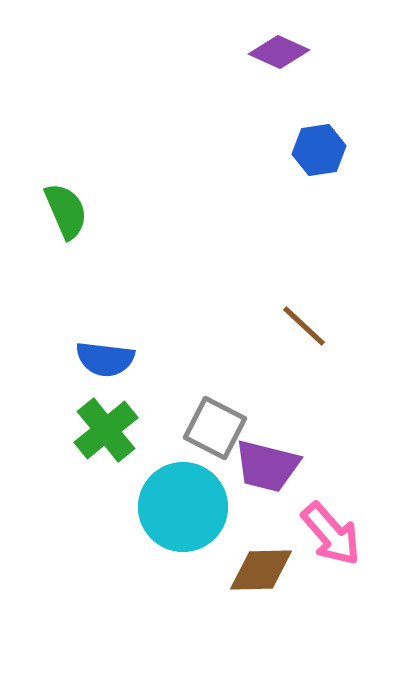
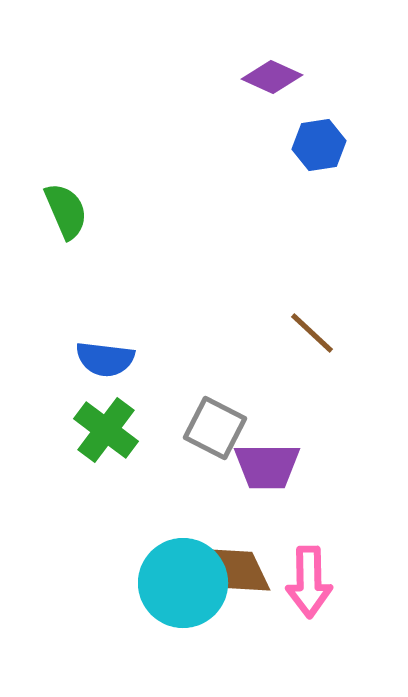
purple diamond: moved 7 px left, 25 px down
blue hexagon: moved 5 px up
brown line: moved 8 px right, 7 px down
green cross: rotated 14 degrees counterclockwise
purple trapezoid: rotated 14 degrees counterclockwise
cyan circle: moved 76 px down
pink arrow: moved 22 px left, 48 px down; rotated 40 degrees clockwise
brown diamond: moved 21 px left; rotated 66 degrees clockwise
